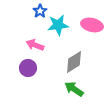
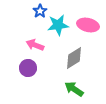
pink ellipse: moved 4 px left
gray diamond: moved 4 px up
